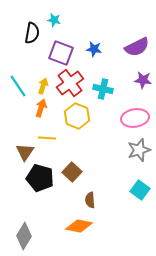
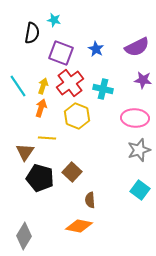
blue star: moved 2 px right; rotated 21 degrees clockwise
pink ellipse: rotated 12 degrees clockwise
